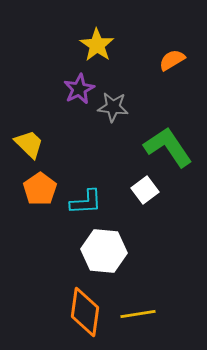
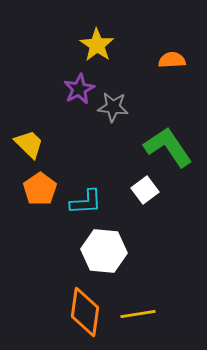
orange semicircle: rotated 28 degrees clockwise
